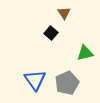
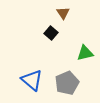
brown triangle: moved 1 px left
blue triangle: moved 3 px left; rotated 15 degrees counterclockwise
